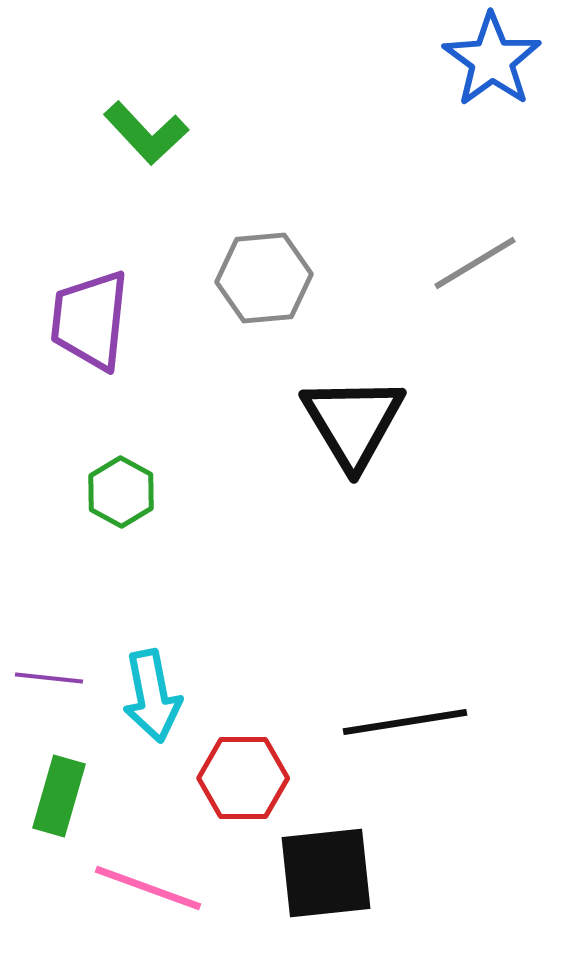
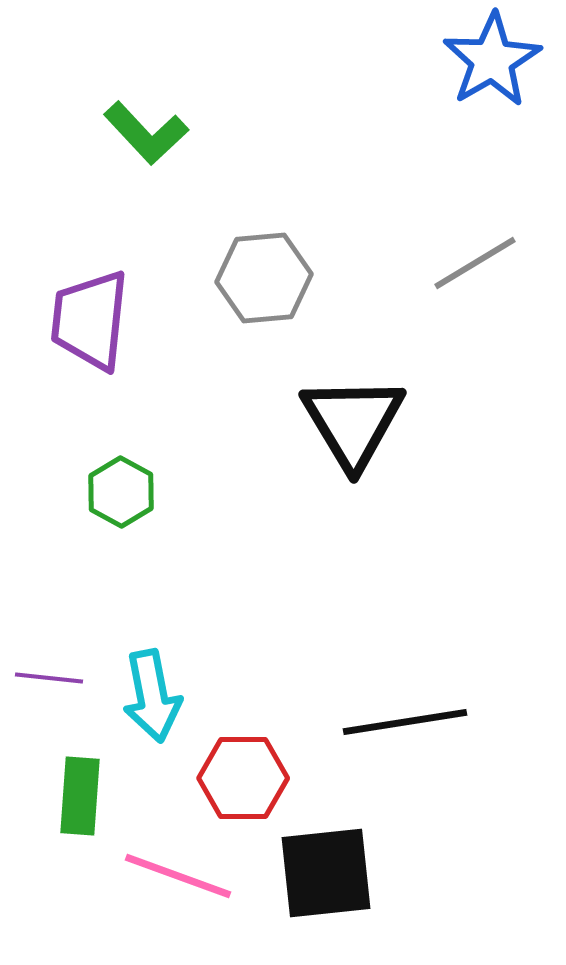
blue star: rotated 6 degrees clockwise
green rectangle: moved 21 px right; rotated 12 degrees counterclockwise
pink line: moved 30 px right, 12 px up
